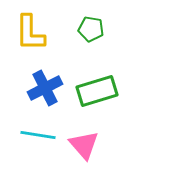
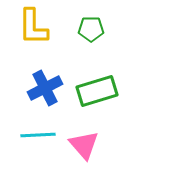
green pentagon: rotated 10 degrees counterclockwise
yellow L-shape: moved 3 px right, 6 px up
cyan line: rotated 12 degrees counterclockwise
